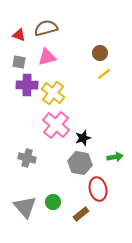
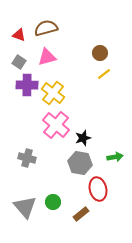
gray square: rotated 24 degrees clockwise
